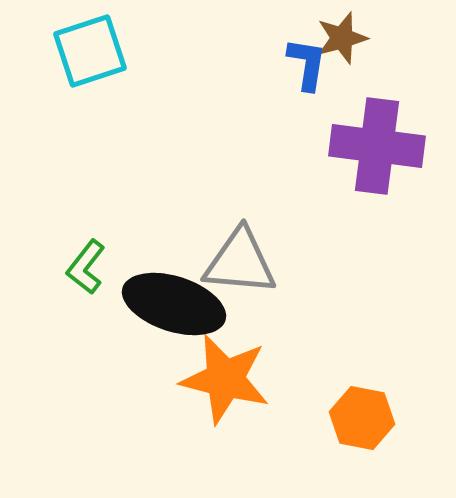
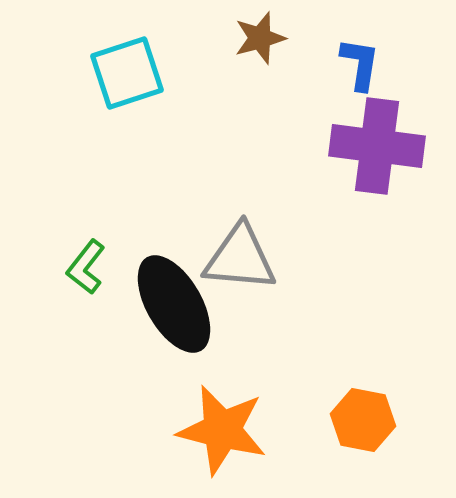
brown star: moved 82 px left
cyan square: moved 37 px right, 22 px down
blue L-shape: moved 53 px right
gray triangle: moved 4 px up
black ellipse: rotated 42 degrees clockwise
orange star: moved 3 px left, 51 px down
orange hexagon: moved 1 px right, 2 px down
